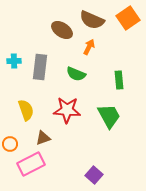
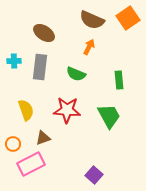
brown ellipse: moved 18 px left, 3 px down
orange circle: moved 3 px right
